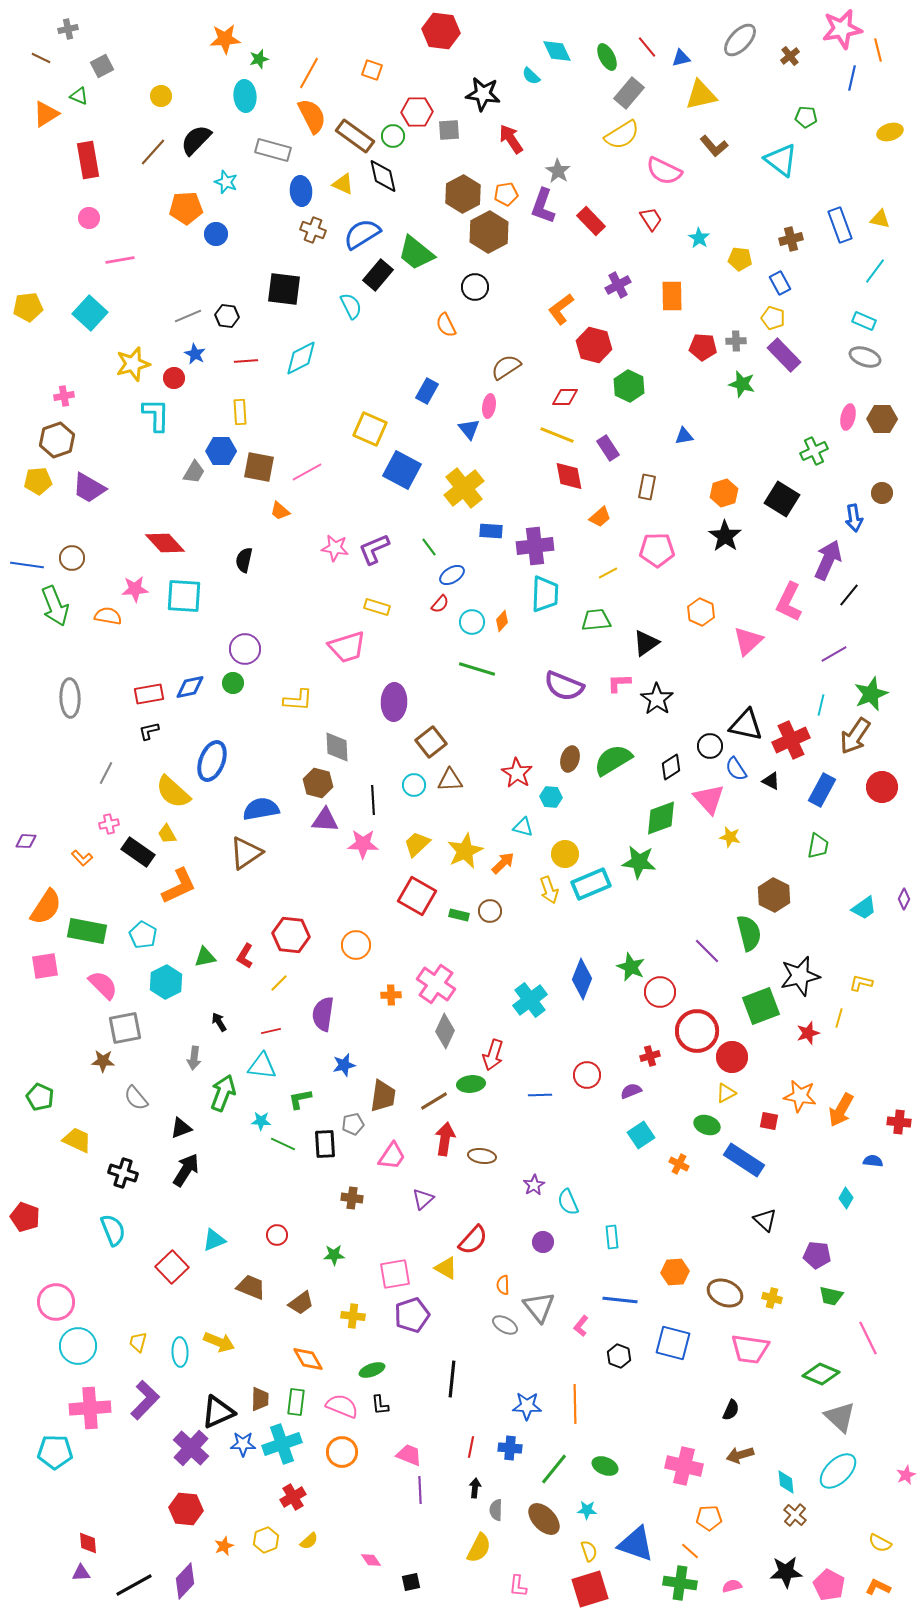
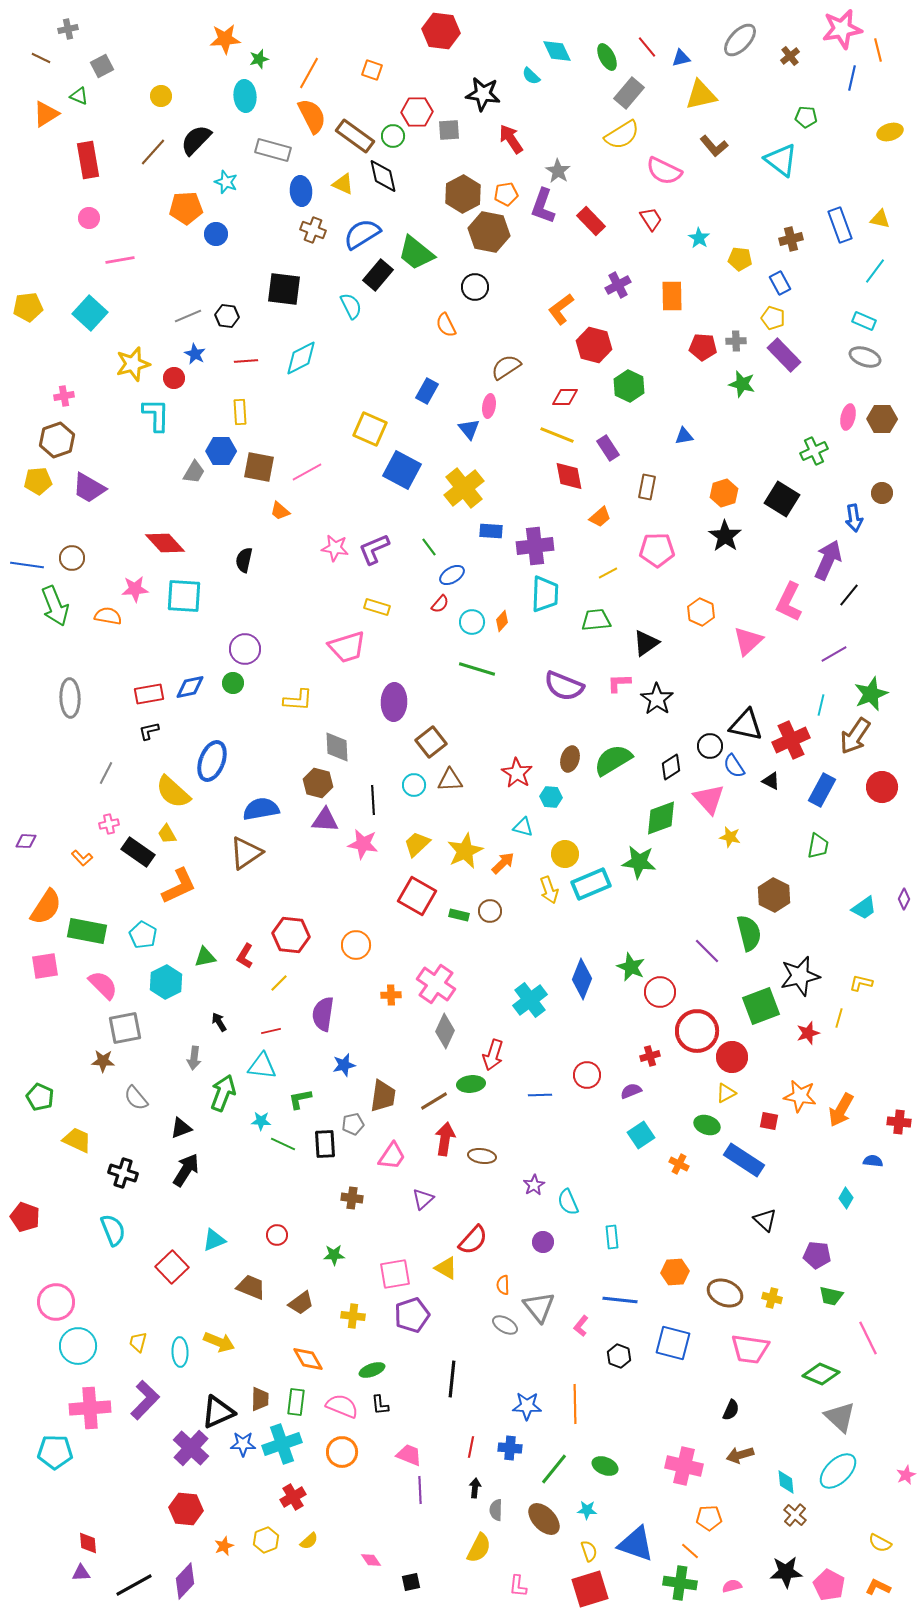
brown hexagon at (489, 232): rotated 21 degrees counterclockwise
blue semicircle at (736, 769): moved 2 px left, 3 px up
pink star at (363, 844): rotated 8 degrees clockwise
